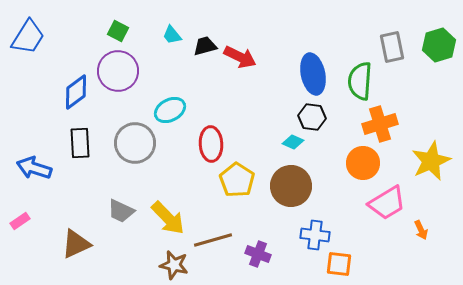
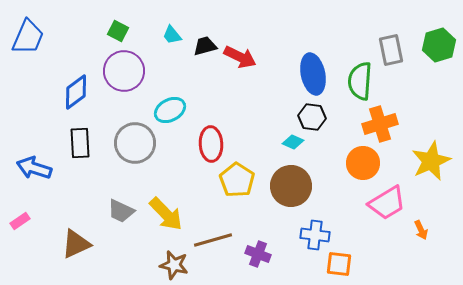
blue trapezoid: rotated 9 degrees counterclockwise
gray rectangle: moved 1 px left, 3 px down
purple circle: moved 6 px right
yellow arrow: moved 2 px left, 4 px up
